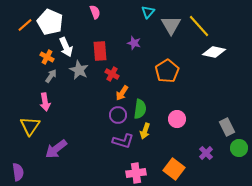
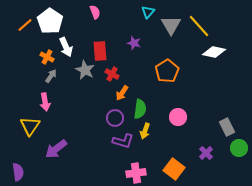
white pentagon: moved 1 px up; rotated 10 degrees clockwise
gray star: moved 6 px right
purple circle: moved 3 px left, 3 px down
pink circle: moved 1 px right, 2 px up
